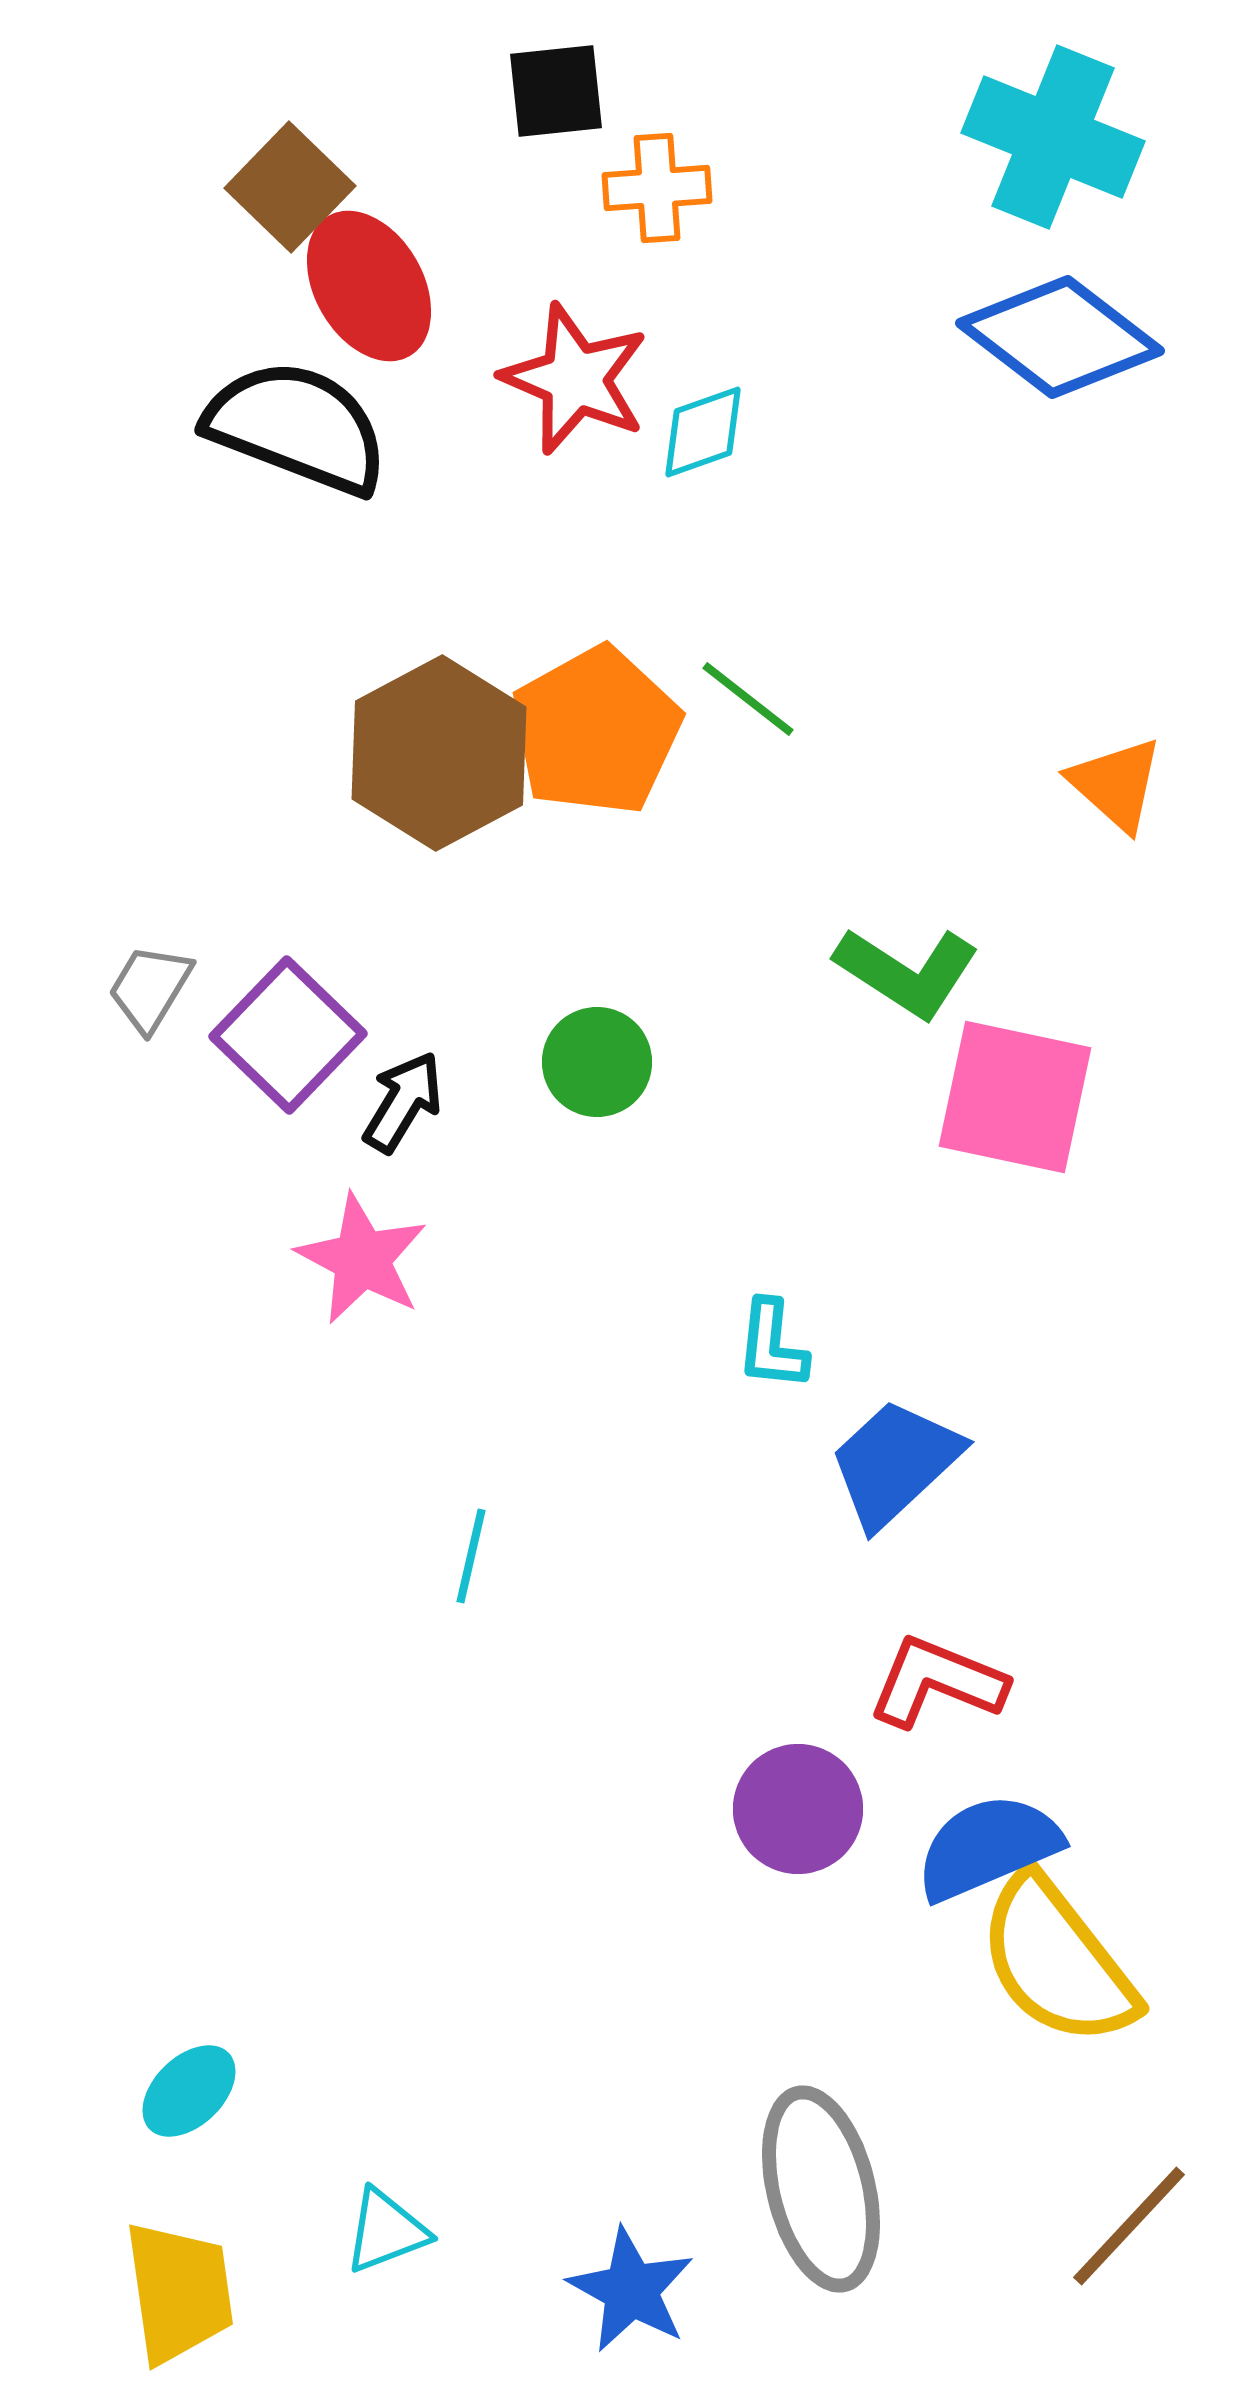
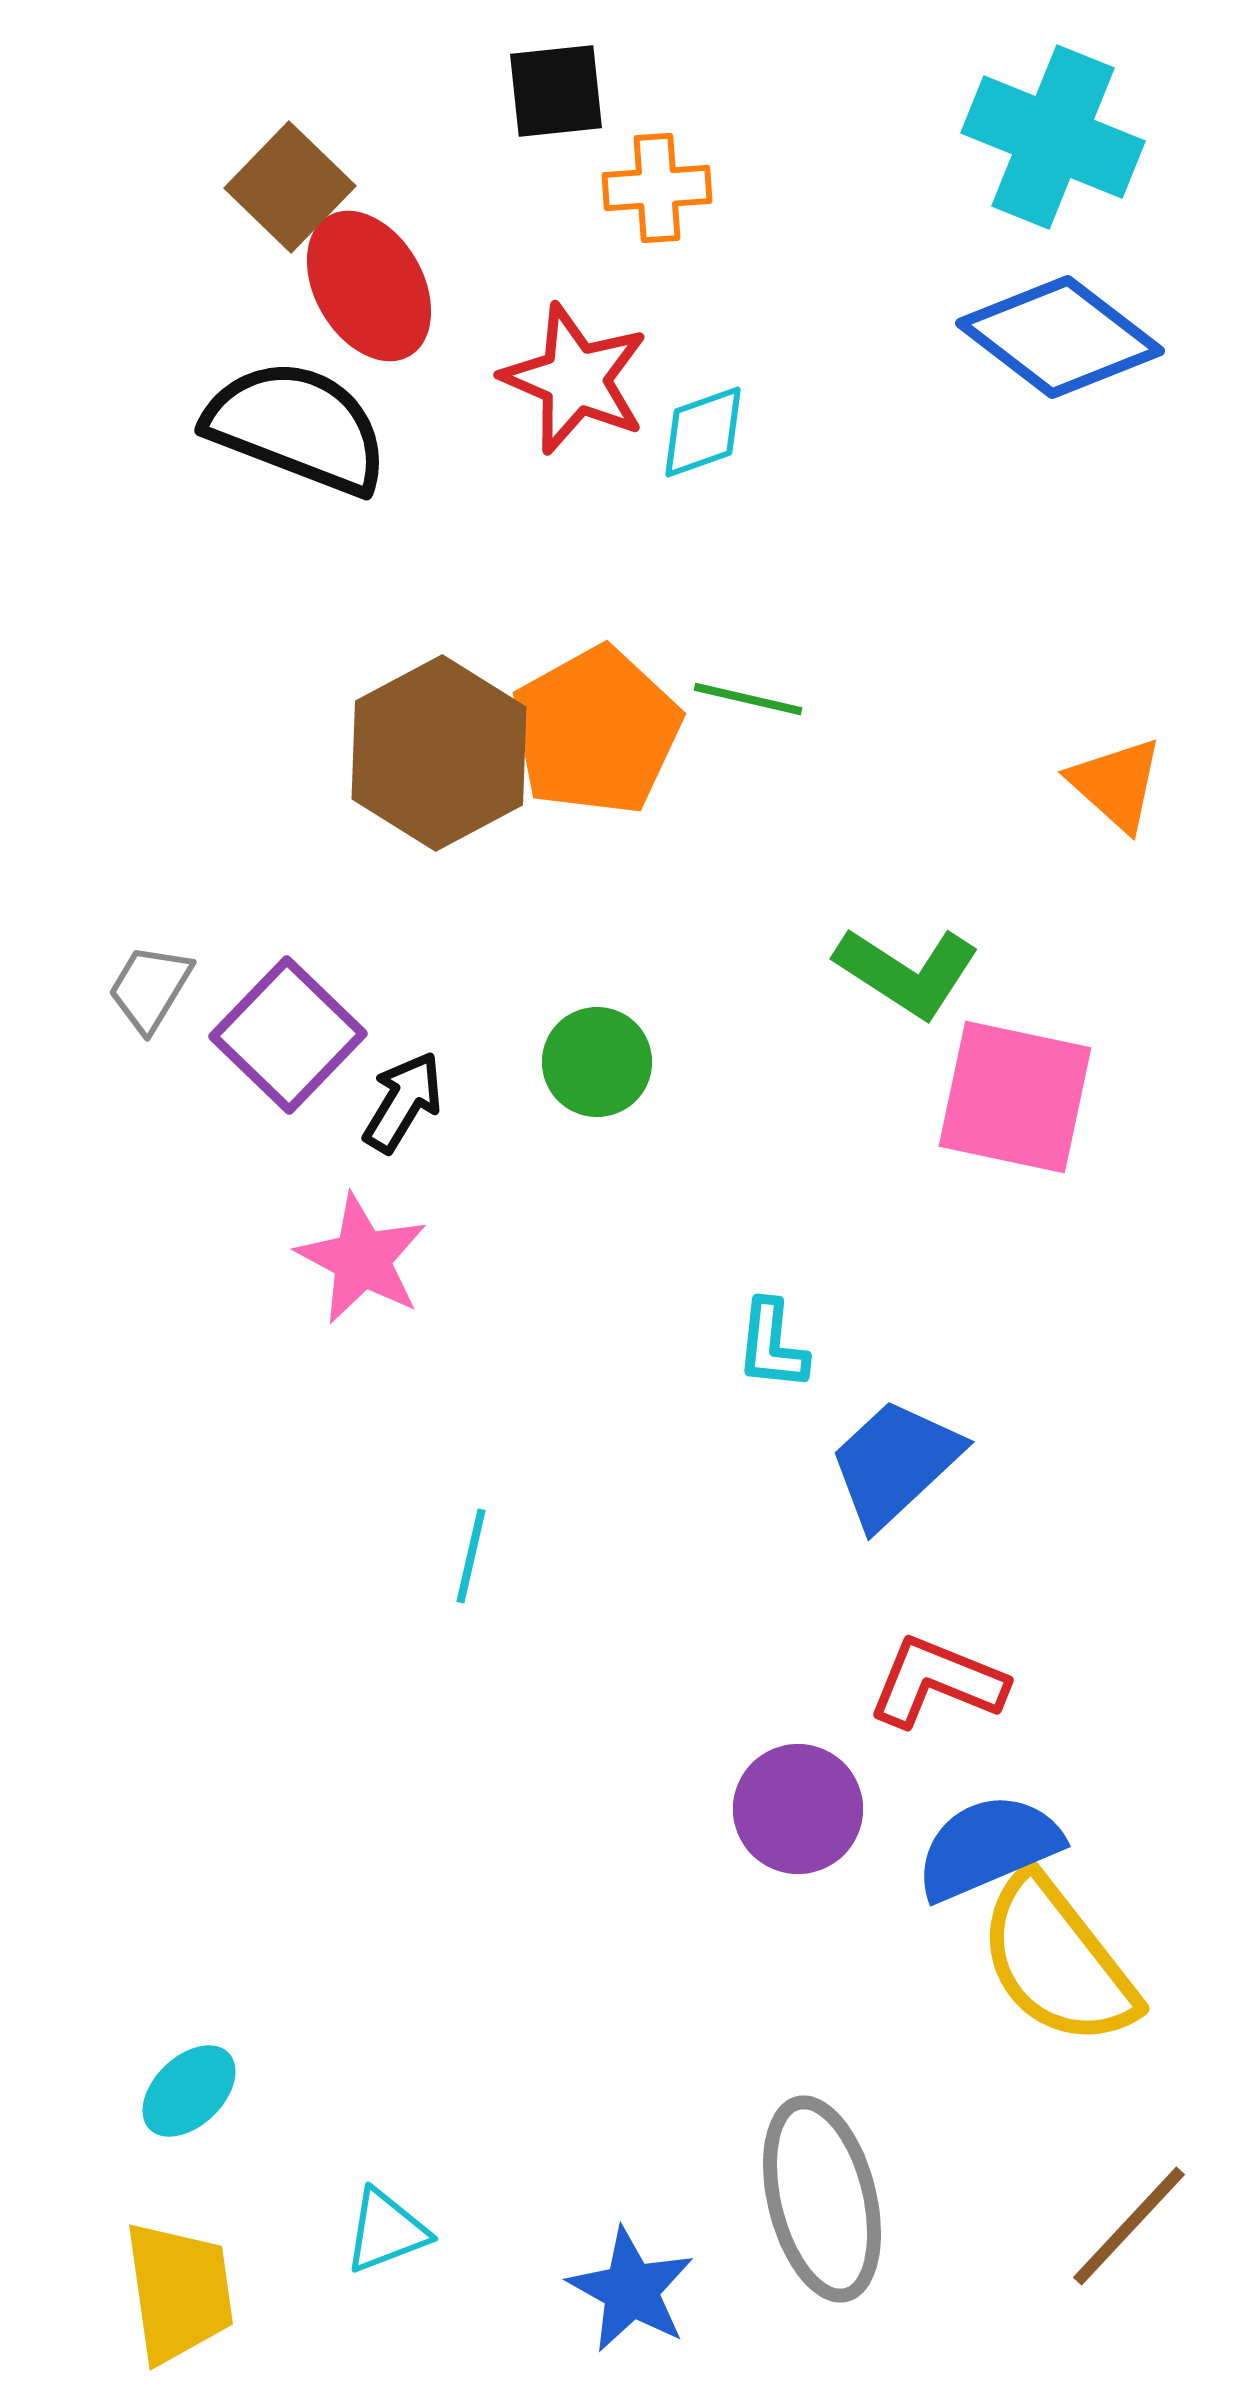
green line: rotated 25 degrees counterclockwise
gray ellipse: moved 1 px right, 10 px down
